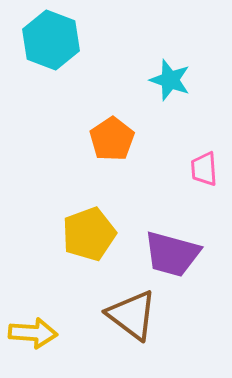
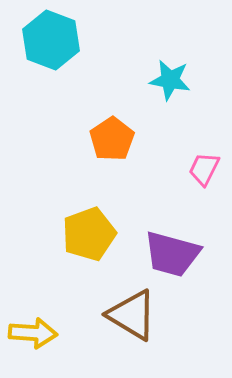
cyan star: rotated 9 degrees counterclockwise
pink trapezoid: rotated 30 degrees clockwise
brown triangle: rotated 6 degrees counterclockwise
